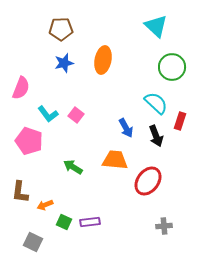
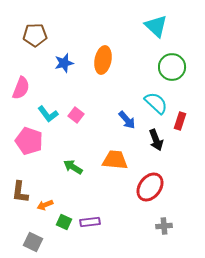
brown pentagon: moved 26 px left, 6 px down
blue arrow: moved 1 px right, 8 px up; rotated 12 degrees counterclockwise
black arrow: moved 4 px down
red ellipse: moved 2 px right, 6 px down
